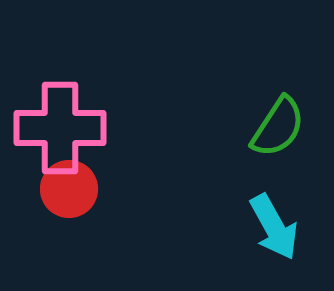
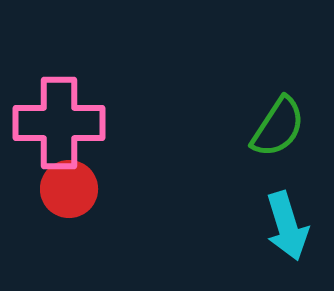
pink cross: moved 1 px left, 5 px up
cyan arrow: moved 13 px right, 1 px up; rotated 12 degrees clockwise
